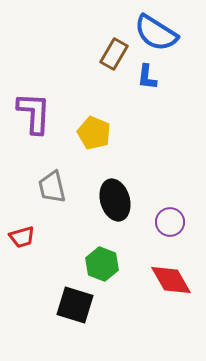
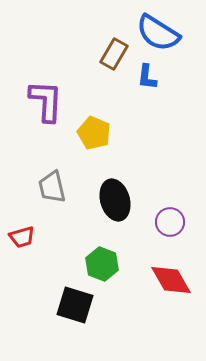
blue semicircle: moved 2 px right
purple L-shape: moved 12 px right, 12 px up
